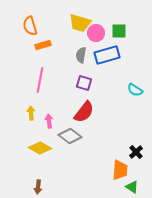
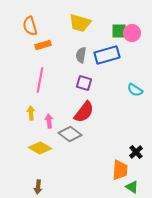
pink circle: moved 36 px right
gray diamond: moved 2 px up
